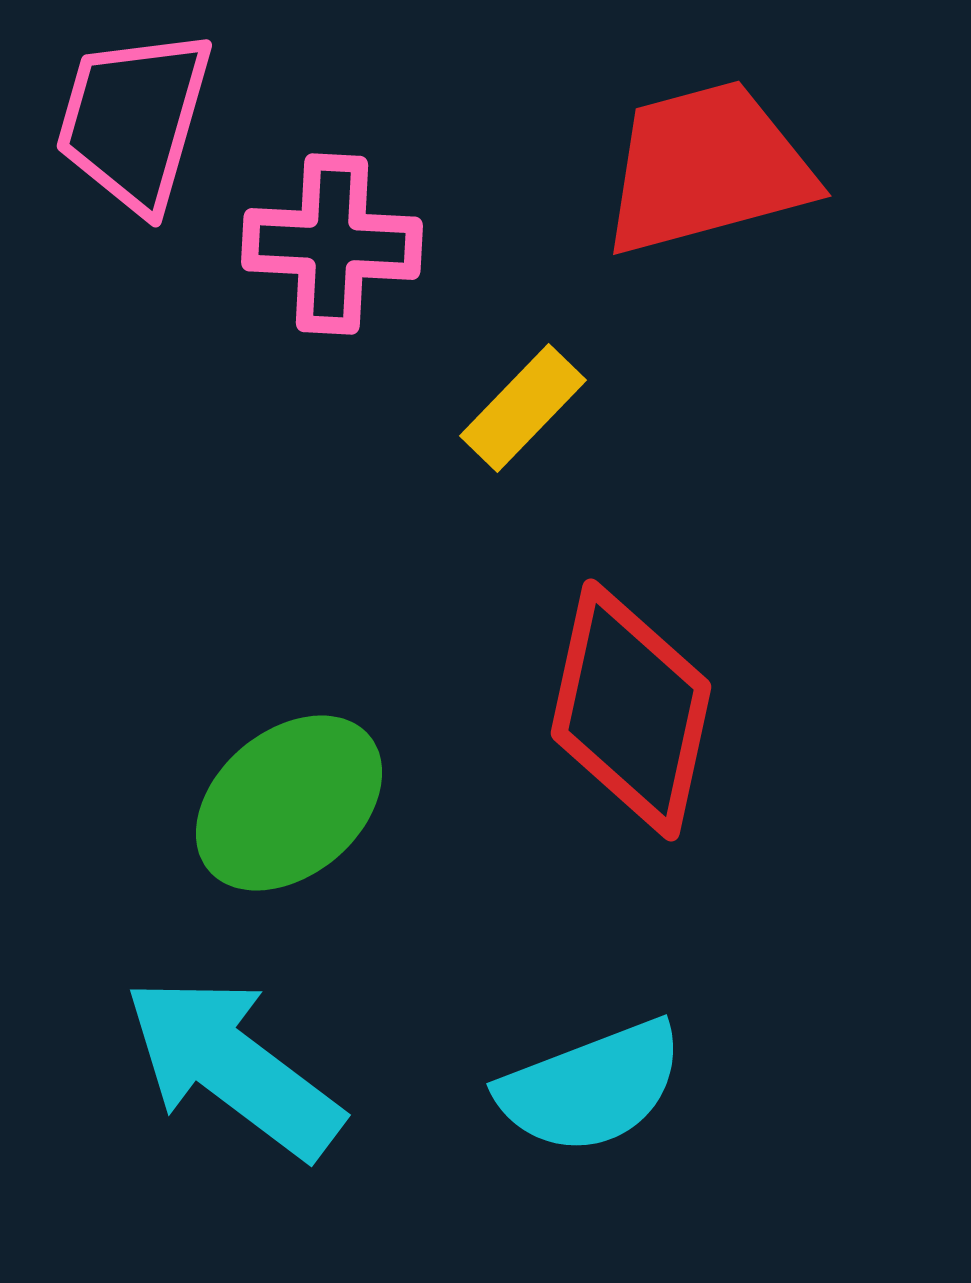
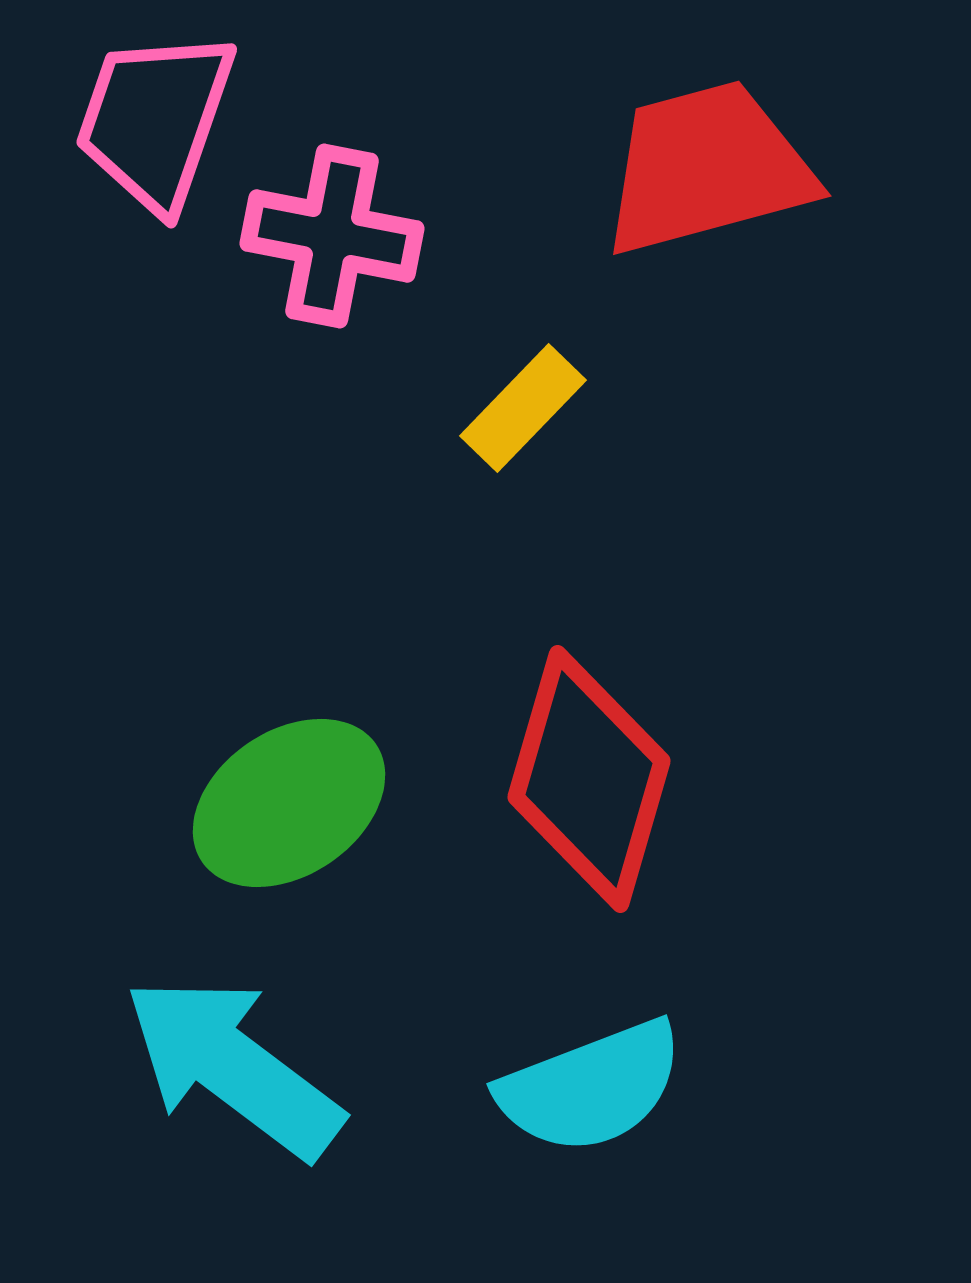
pink trapezoid: moved 21 px right; rotated 3 degrees clockwise
pink cross: moved 8 px up; rotated 8 degrees clockwise
red diamond: moved 42 px left, 69 px down; rotated 4 degrees clockwise
green ellipse: rotated 6 degrees clockwise
